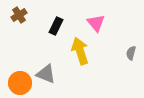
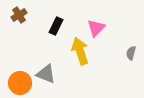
pink triangle: moved 5 px down; rotated 24 degrees clockwise
